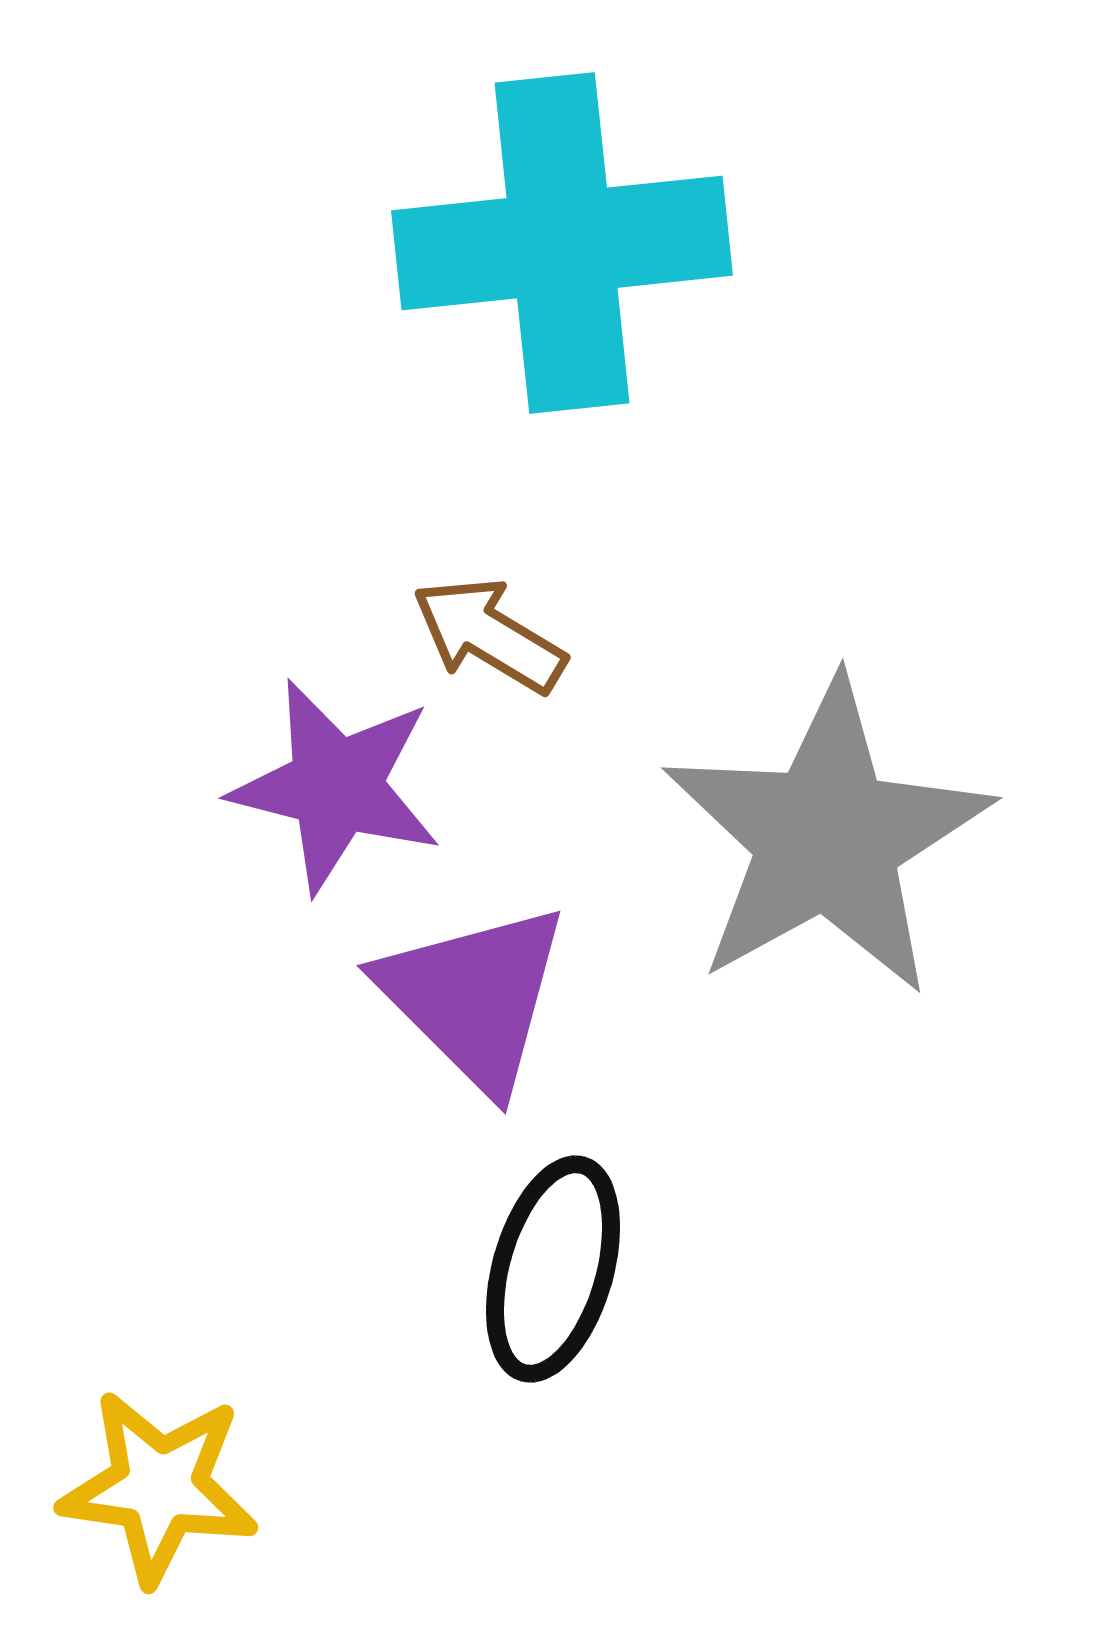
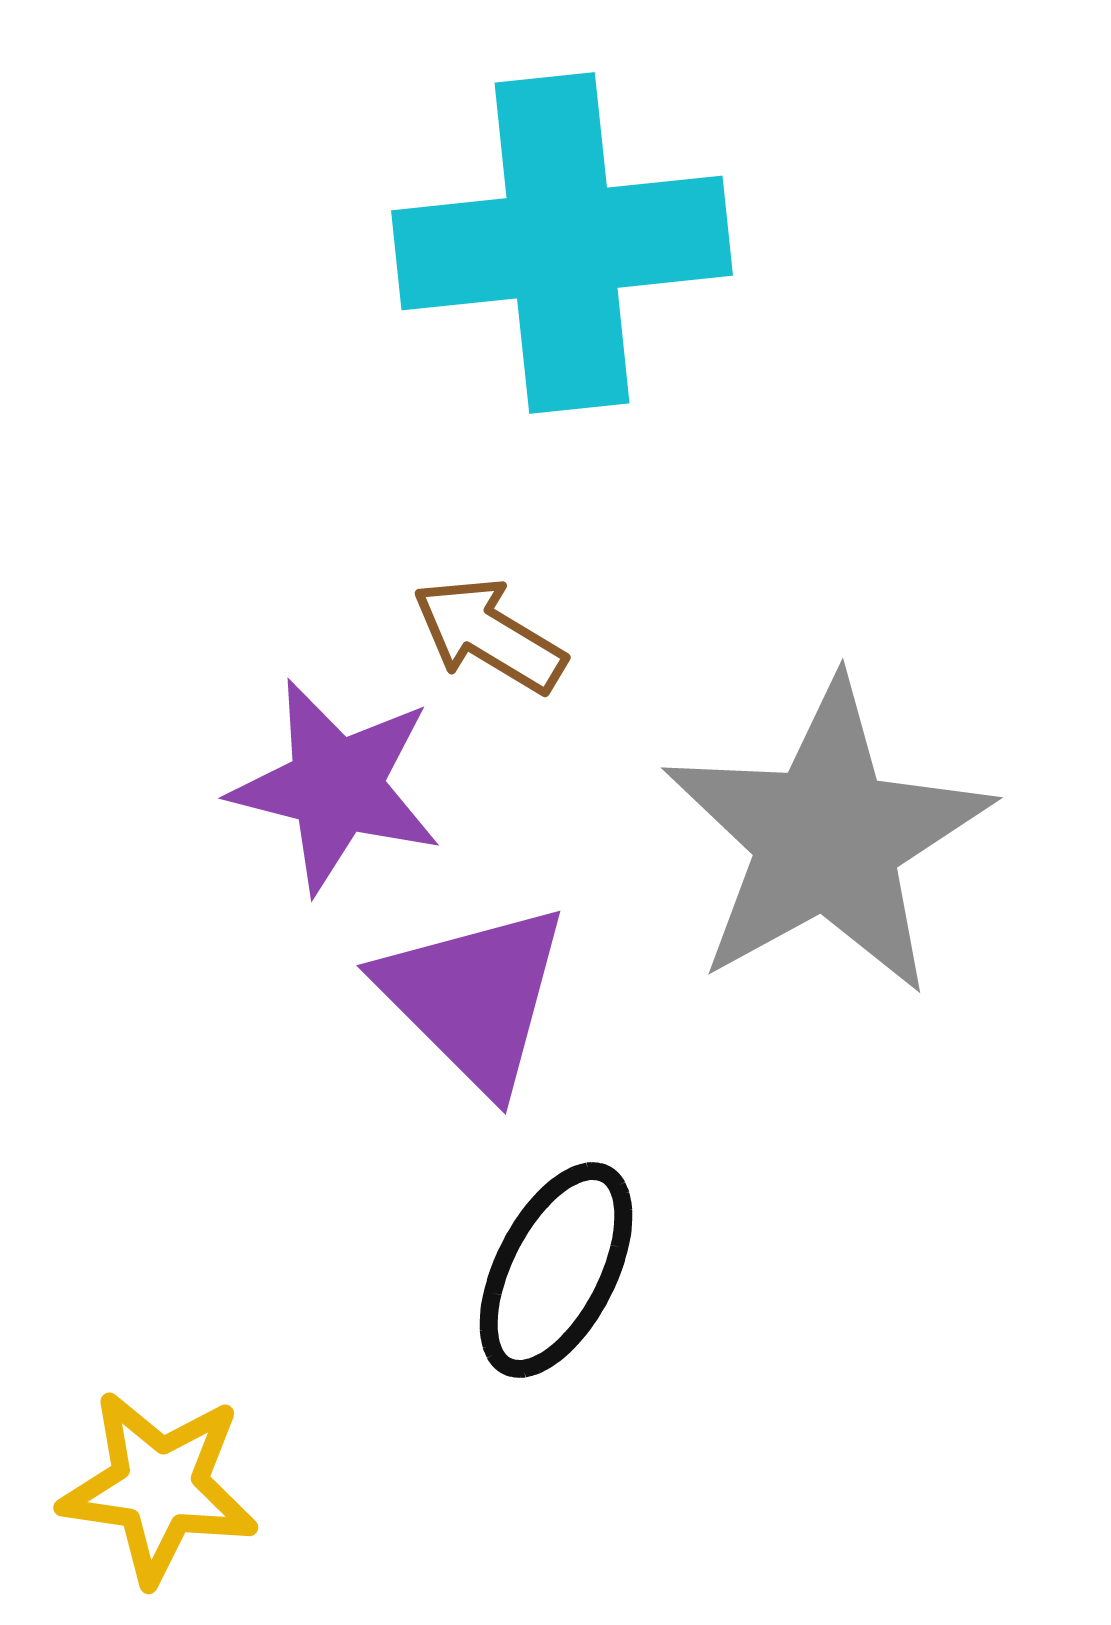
black ellipse: moved 3 px right, 1 px down; rotated 11 degrees clockwise
